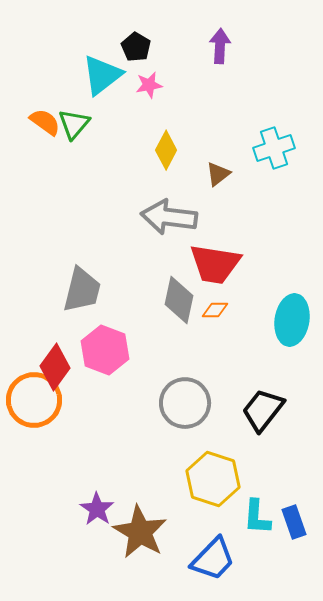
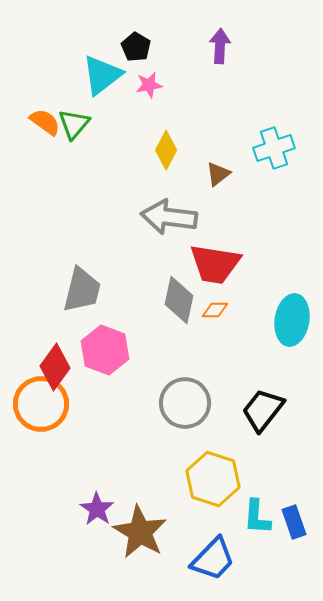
orange circle: moved 7 px right, 4 px down
